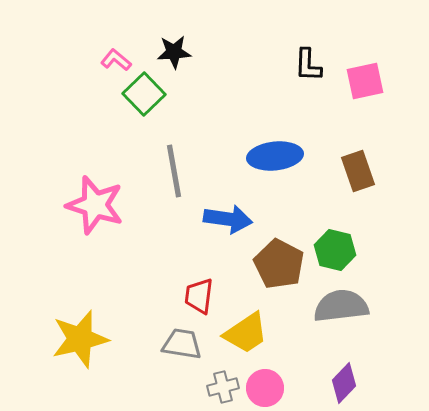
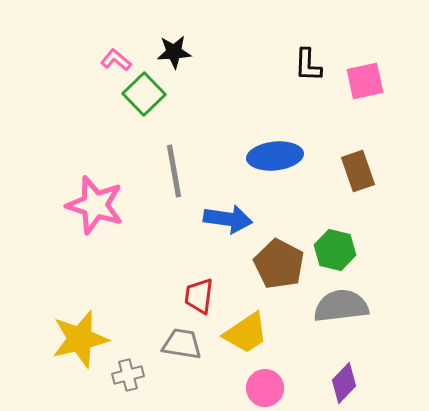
gray cross: moved 95 px left, 12 px up
